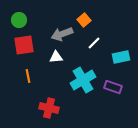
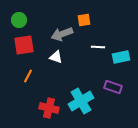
orange square: rotated 32 degrees clockwise
white line: moved 4 px right, 4 px down; rotated 48 degrees clockwise
white triangle: rotated 24 degrees clockwise
orange line: rotated 40 degrees clockwise
cyan cross: moved 2 px left, 21 px down
